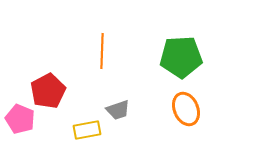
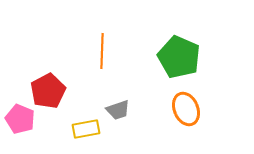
green pentagon: moved 2 px left; rotated 27 degrees clockwise
yellow rectangle: moved 1 px left, 1 px up
